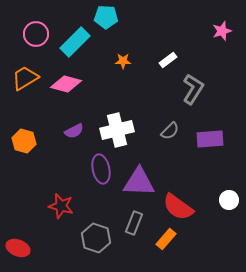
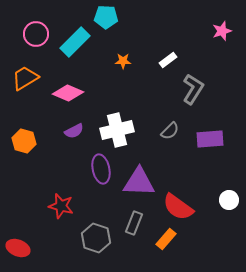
pink diamond: moved 2 px right, 9 px down; rotated 8 degrees clockwise
